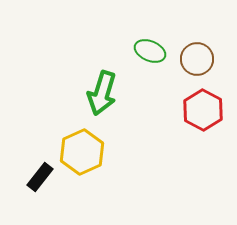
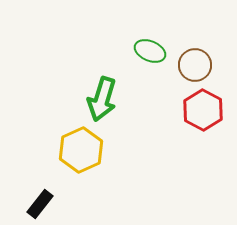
brown circle: moved 2 px left, 6 px down
green arrow: moved 6 px down
yellow hexagon: moved 1 px left, 2 px up
black rectangle: moved 27 px down
